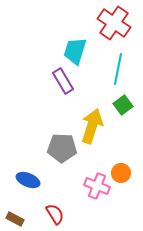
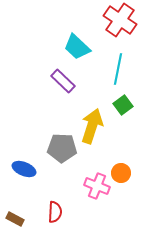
red cross: moved 6 px right, 3 px up
cyan trapezoid: moved 2 px right, 4 px up; rotated 64 degrees counterclockwise
purple rectangle: rotated 15 degrees counterclockwise
blue ellipse: moved 4 px left, 11 px up
red semicircle: moved 2 px up; rotated 35 degrees clockwise
